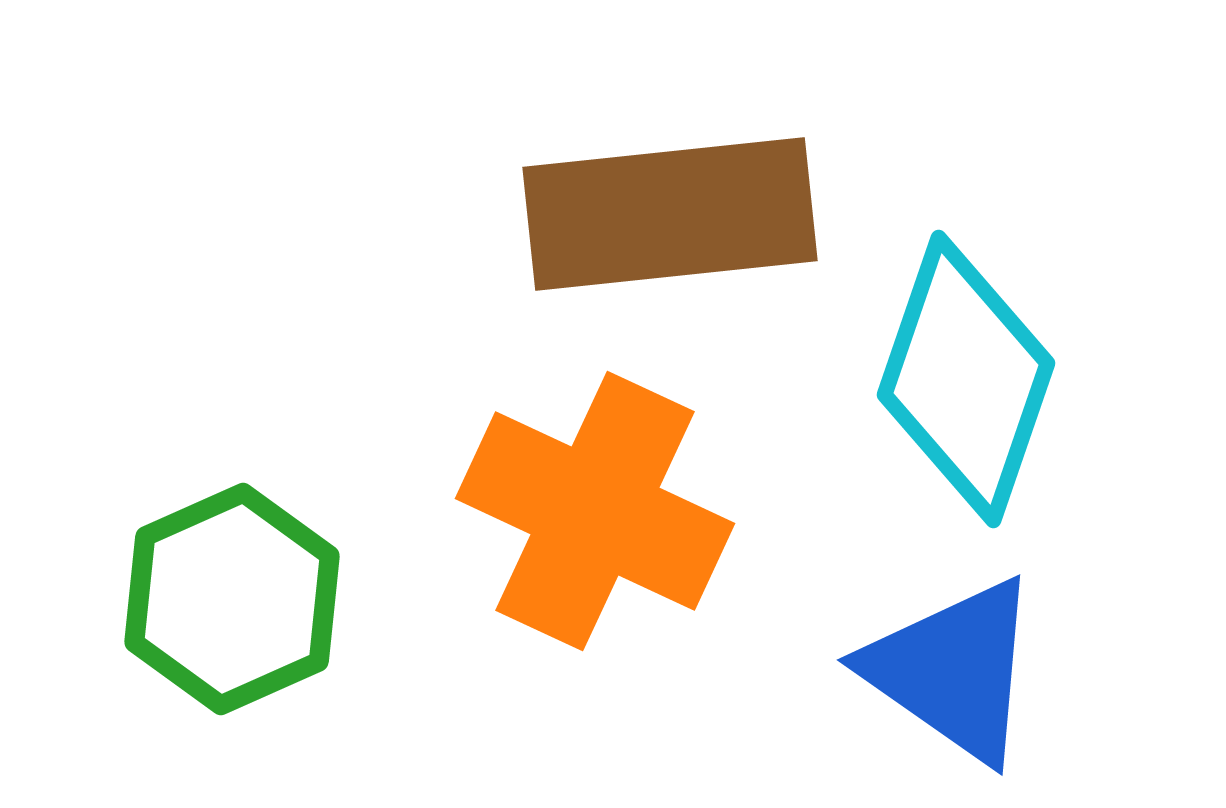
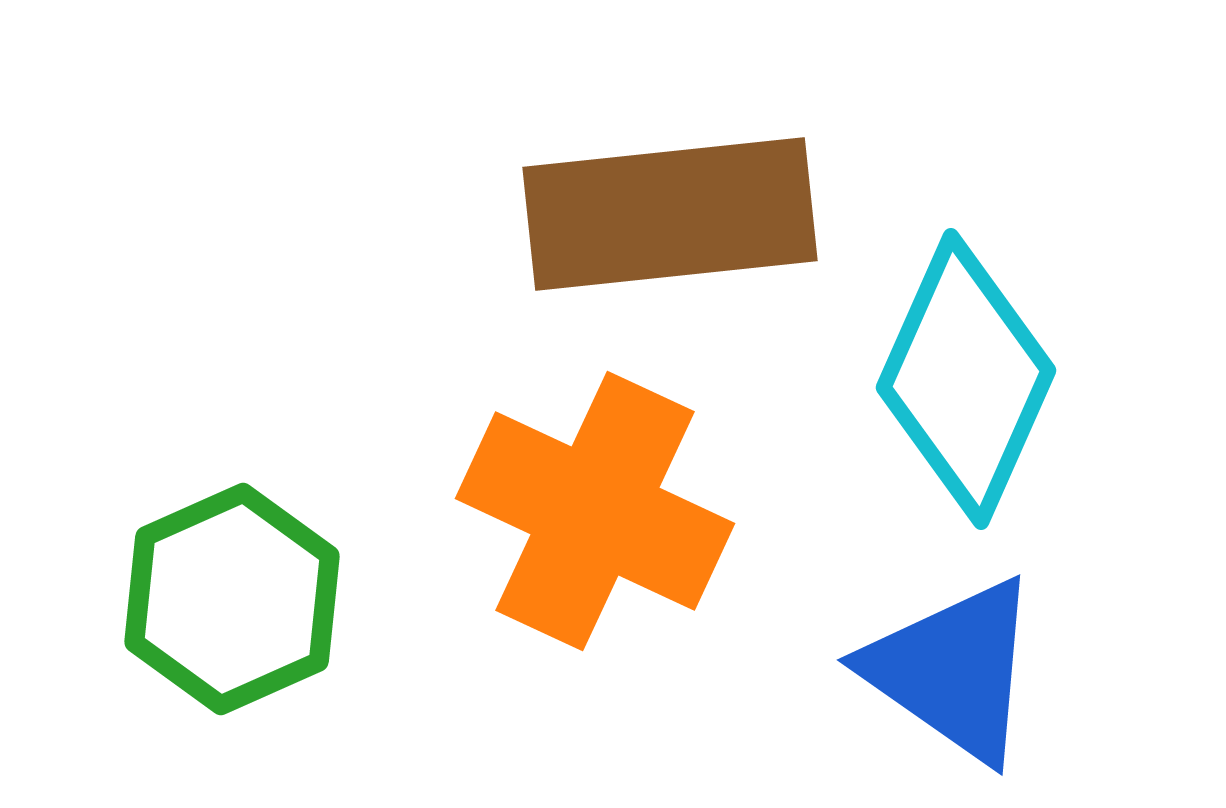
cyan diamond: rotated 5 degrees clockwise
